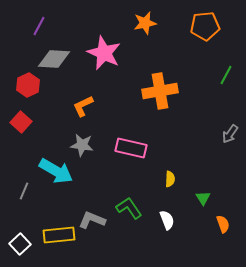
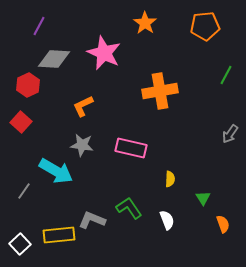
orange star: rotated 25 degrees counterclockwise
gray line: rotated 12 degrees clockwise
